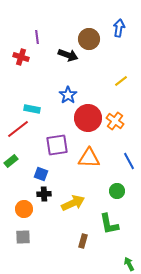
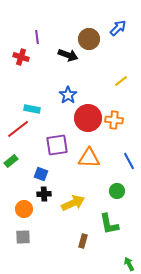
blue arrow: moved 1 px left; rotated 36 degrees clockwise
orange cross: moved 1 px left, 1 px up; rotated 30 degrees counterclockwise
